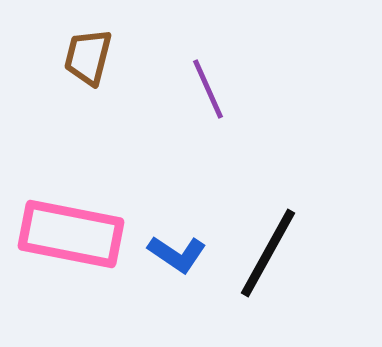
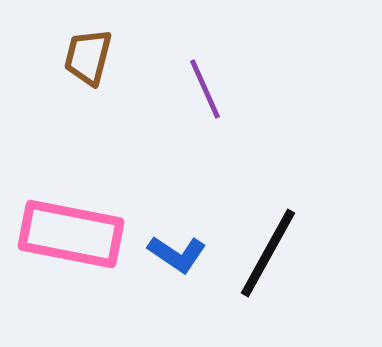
purple line: moved 3 px left
